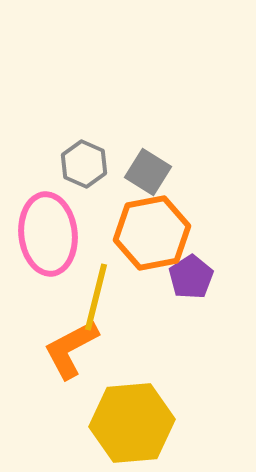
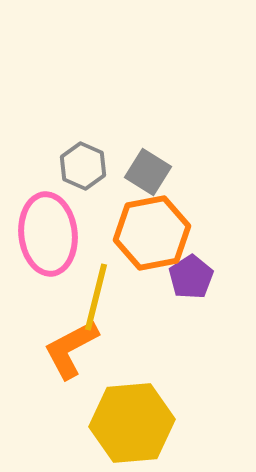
gray hexagon: moved 1 px left, 2 px down
